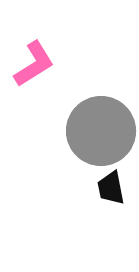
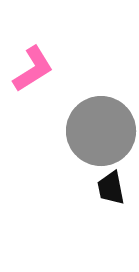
pink L-shape: moved 1 px left, 5 px down
